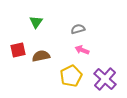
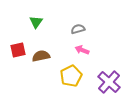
purple cross: moved 4 px right, 3 px down
